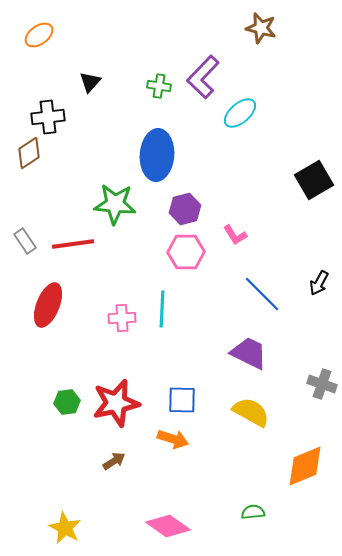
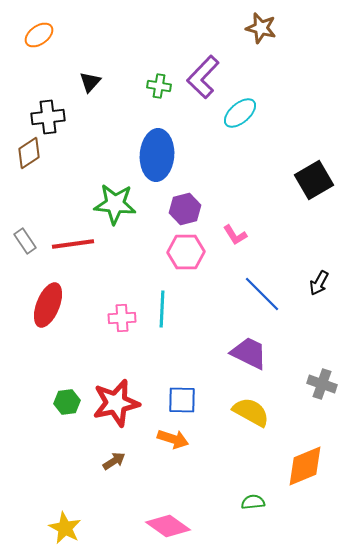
green semicircle: moved 10 px up
